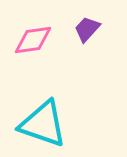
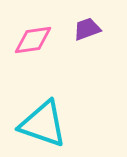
purple trapezoid: rotated 28 degrees clockwise
